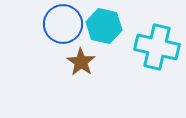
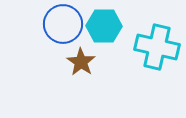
cyan hexagon: rotated 12 degrees counterclockwise
